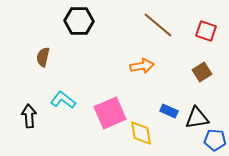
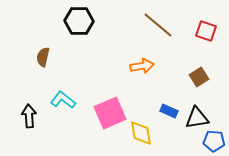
brown square: moved 3 px left, 5 px down
blue pentagon: moved 1 px left, 1 px down
